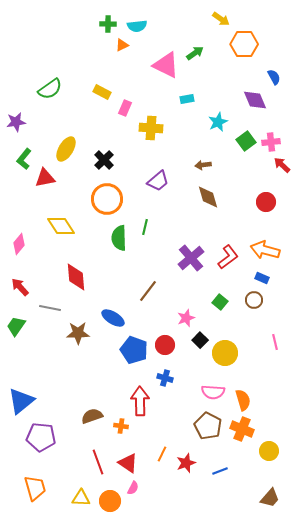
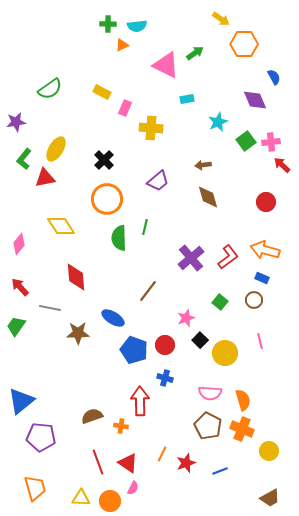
yellow ellipse at (66, 149): moved 10 px left
pink line at (275, 342): moved 15 px left, 1 px up
pink semicircle at (213, 392): moved 3 px left, 1 px down
brown trapezoid at (270, 498): rotated 20 degrees clockwise
